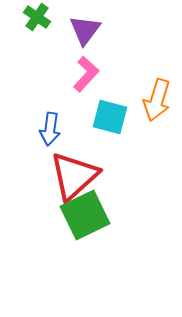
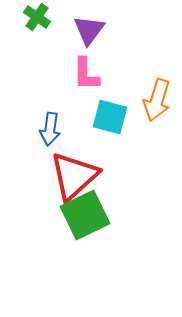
purple triangle: moved 4 px right
pink L-shape: rotated 138 degrees clockwise
